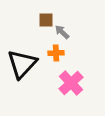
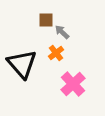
orange cross: rotated 35 degrees counterclockwise
black triangle: rotated 24 degrees counterclockwise
pink cross: moved 2 px right, 1 px down
